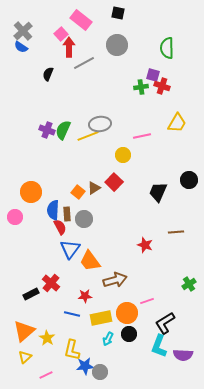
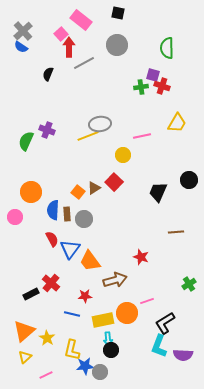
green semicircle at (63, 130): moved 37 px left, 11 px down
red semicircle at (60, 227): moved 8 px left, 12 px down
red star at (145, 245): moved 4 px left, 12 px down
yellow rectangle at (101, 318): moved 2 px right, 2 px down
black circle at (129, 334): moved 18 px left, 16 px down
cyan arrow at (108, 339): rotated 32 degrees counterclockwise
